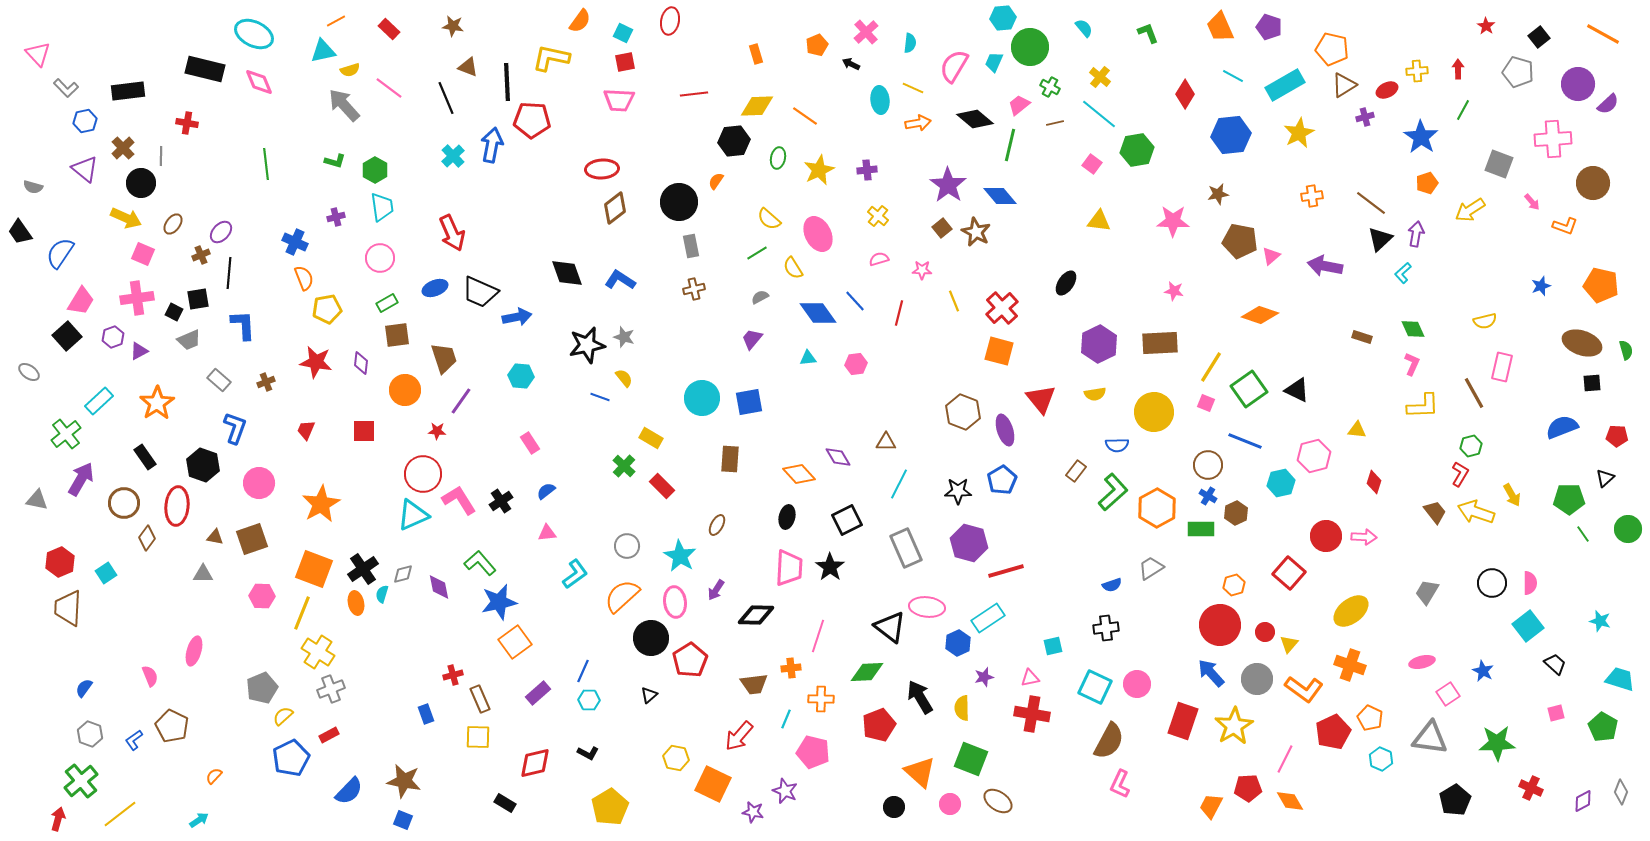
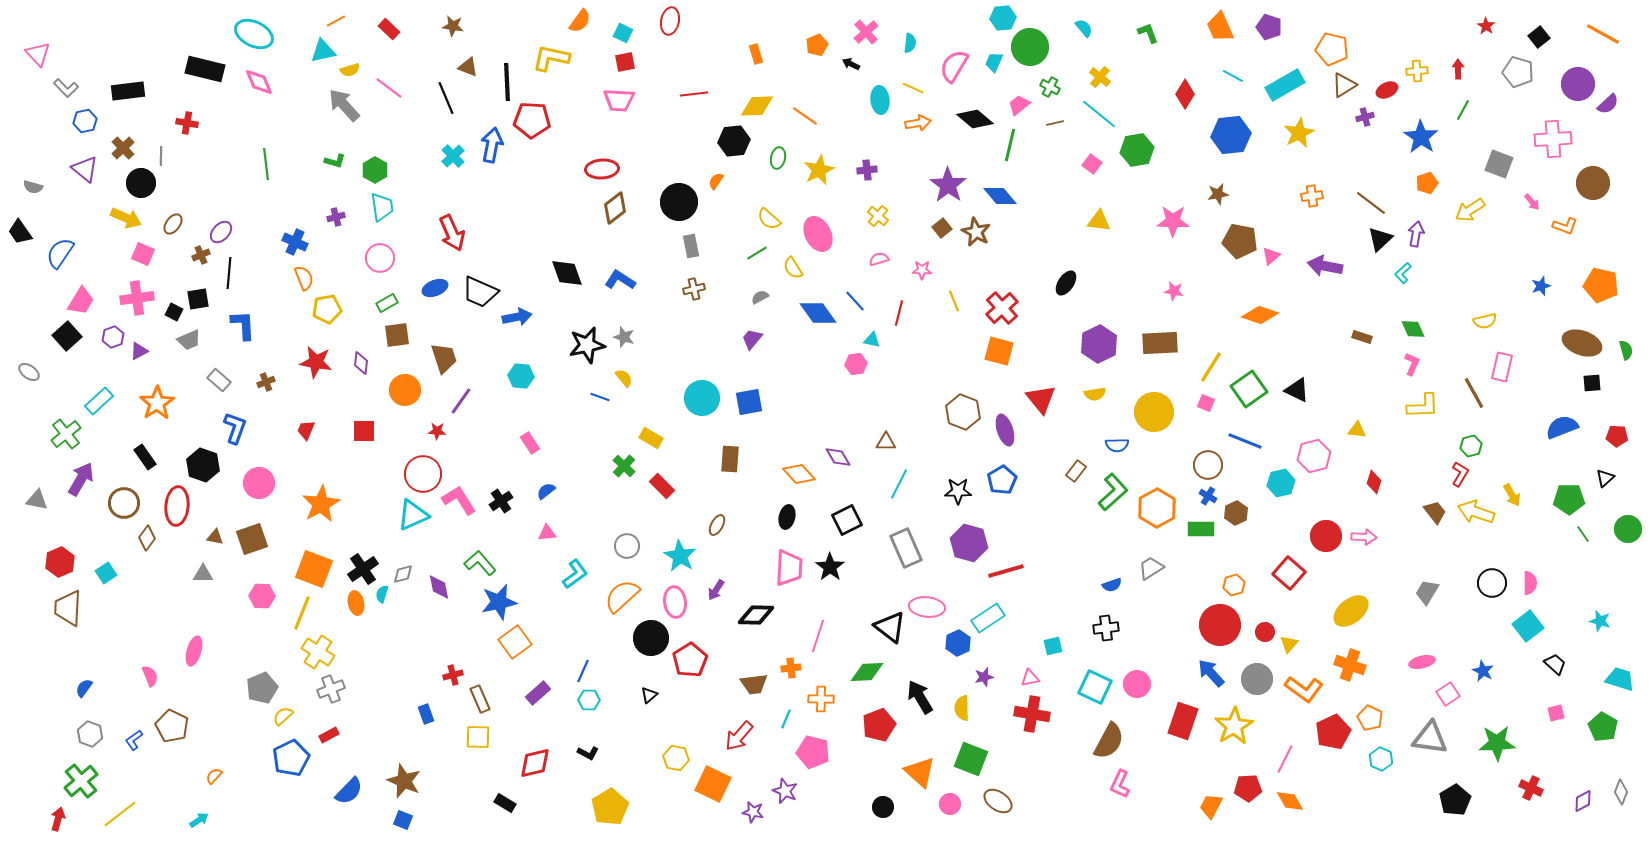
cyan triangle at (808, 358): moved 64 px right, 18 px up; rotated 18 degrees clockwise
brown star at (404, 781): rotated 12 degrees clockwise
black circle at (894, 807): moved 11 px left
